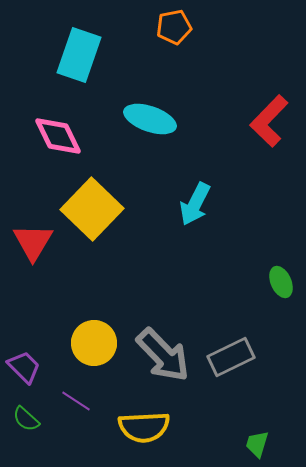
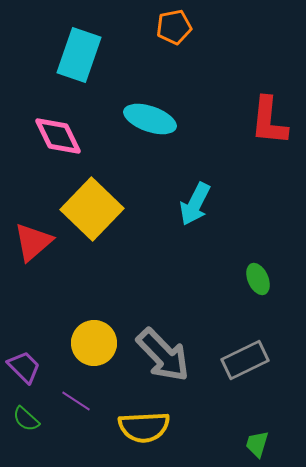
red L-shape: rotated 38 degrees counterclockwise
red triangle: rotated 18 degrees clockwise
green ellipse: moved 23 px left, 3 px up
gray rectangle: moved 14 px right, 3 px down
